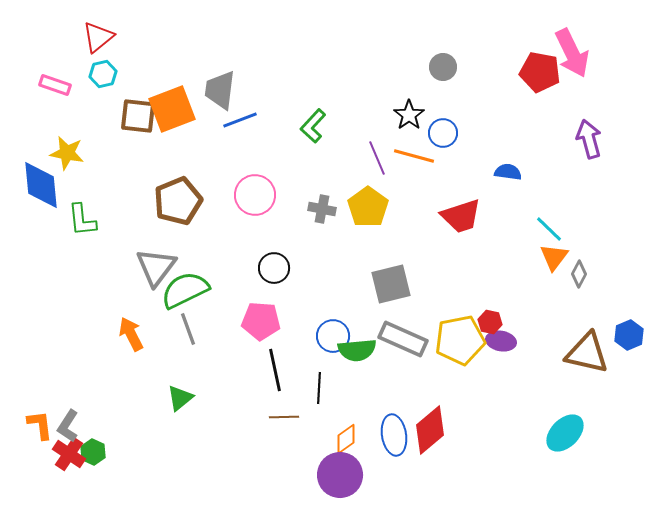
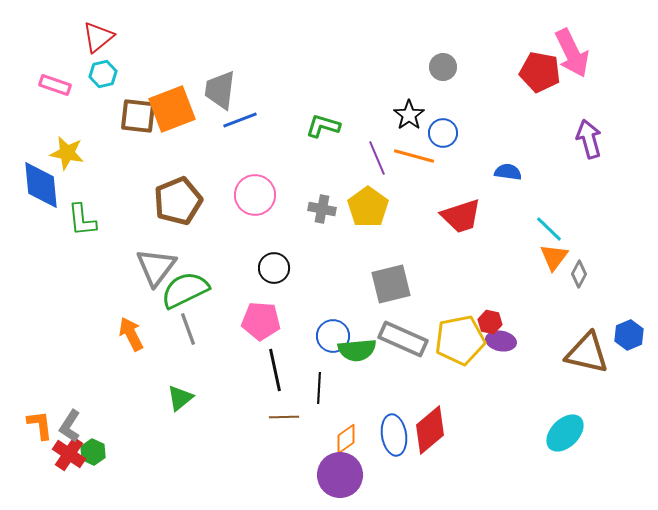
green L-shape at (313, 126): moved 10 px right; rotated 64 degrees clockwise
gray L-shape at (68, 426): moved 2 px right
